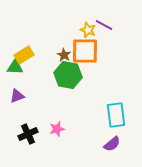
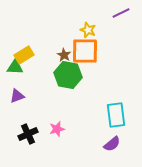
purple line: moved 17 px right, 12 px up; rotated 54 degrees counterclockwise
